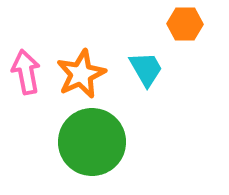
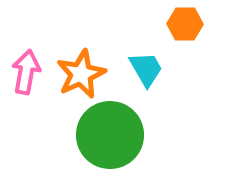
pink arrow: rotated 21 degrees clockwise
green circle: moved 18 px right, 7 px up
